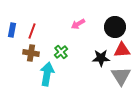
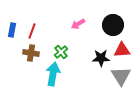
black circle: moved 2 px left, 2 px up
cyan arrow: moved 6 px right
